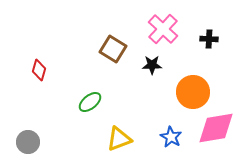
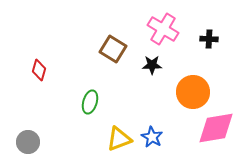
pink cross: rotated 12 degrees counterclockwise
green ellipse: rotated 35 degrees counterclockwise
blue star: moved 19 px left
